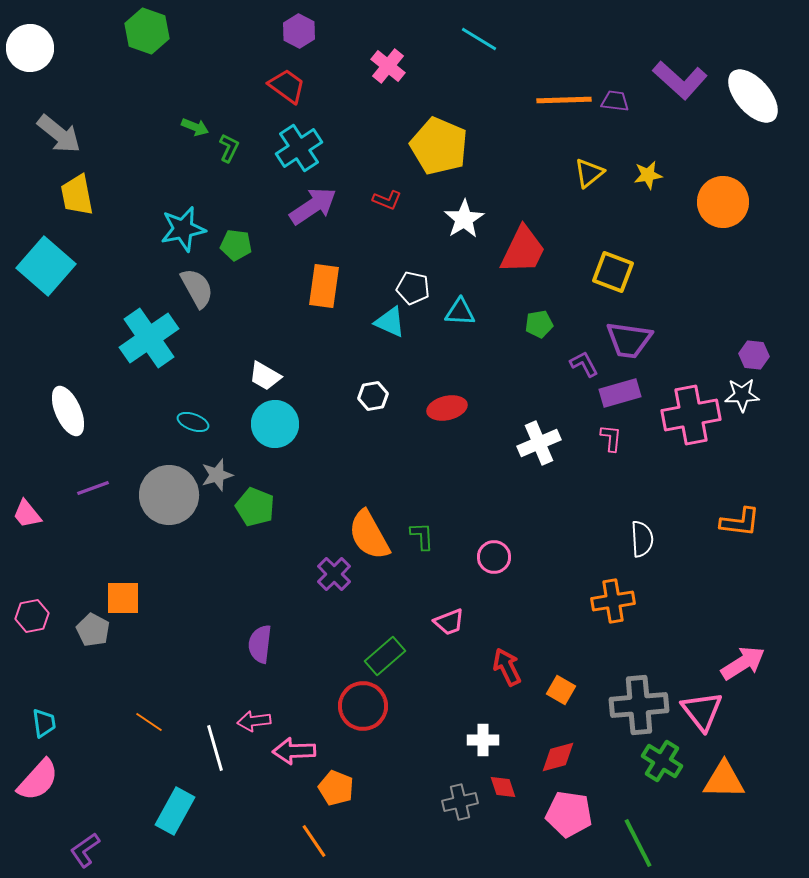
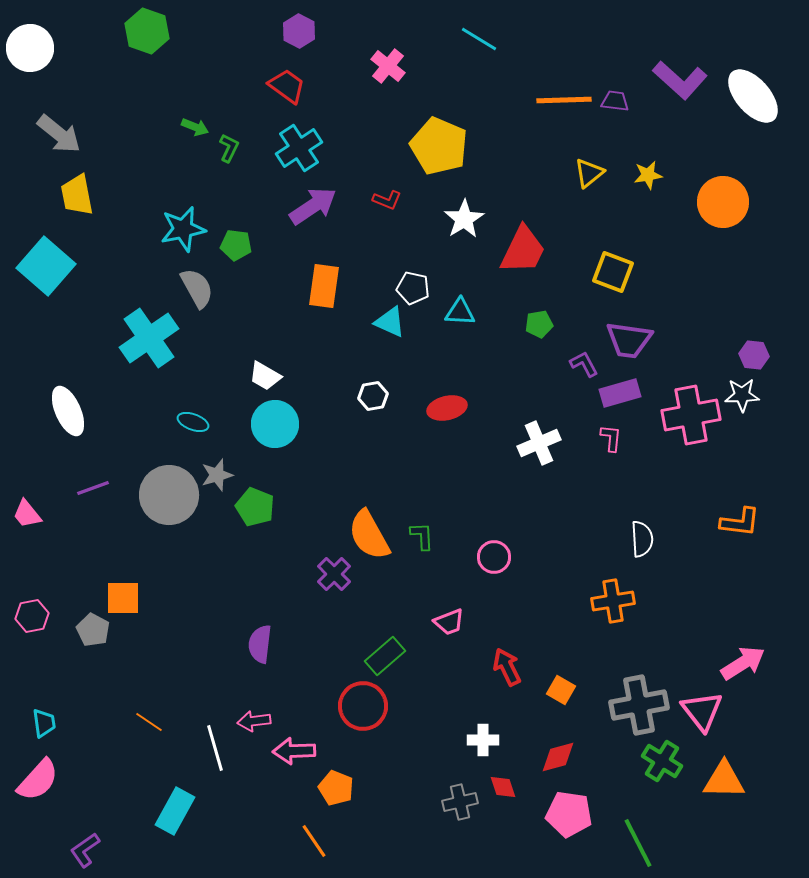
gray cross at (639, 705): rotated 6 degrees counterclockwise
